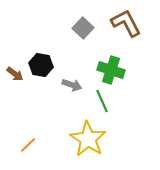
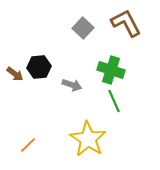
black hexagon: moved 2 px left, 2 px down; rotated 15 degrees counterclockwise
green line: moved 12 px right
